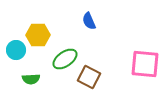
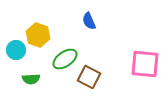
yellow hexagon: rotated 20 degrees clockwise
